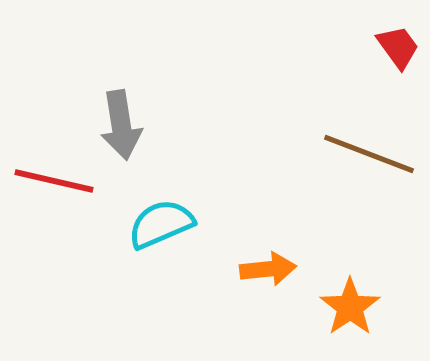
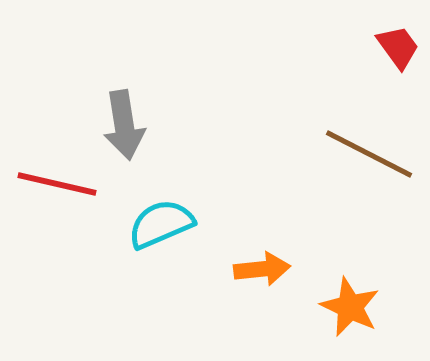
gray arrow: moved 3 px right
brown line: rotated 6 degrees clockwise
red line: moved 3 px right, 3 px down
orange arrow: moved 6 px left
orange star: rotated 12 degrees counterclockwise
